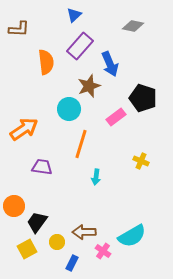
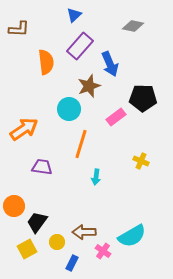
black pentagon: rotated 16 degrees counterclockwise
